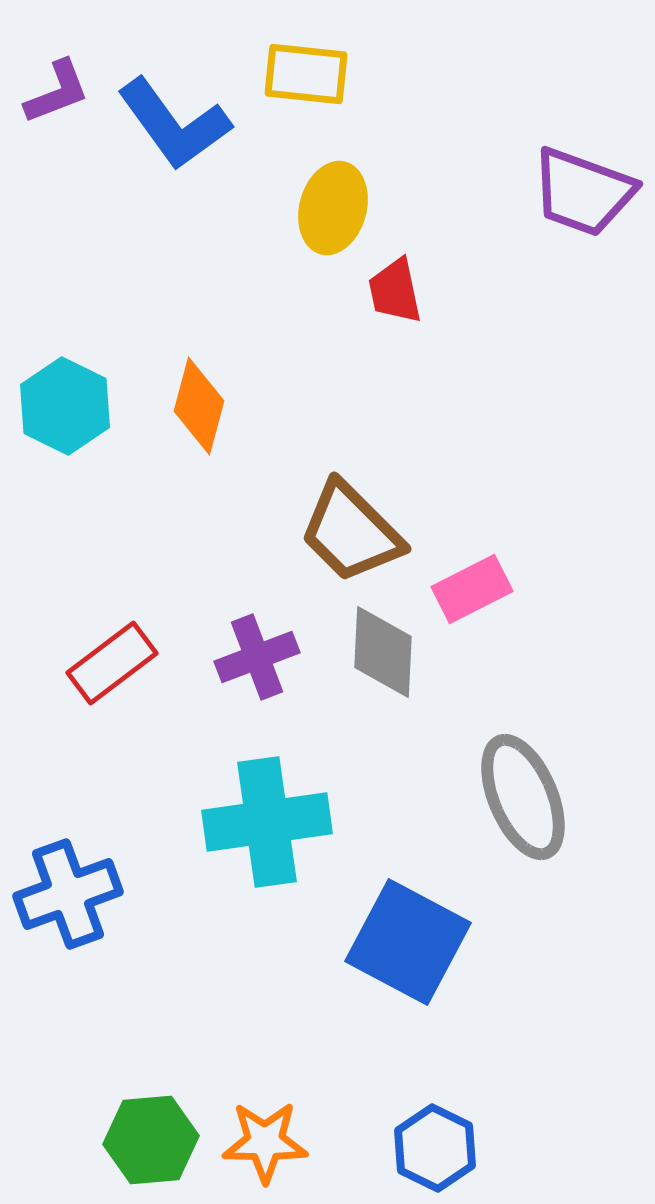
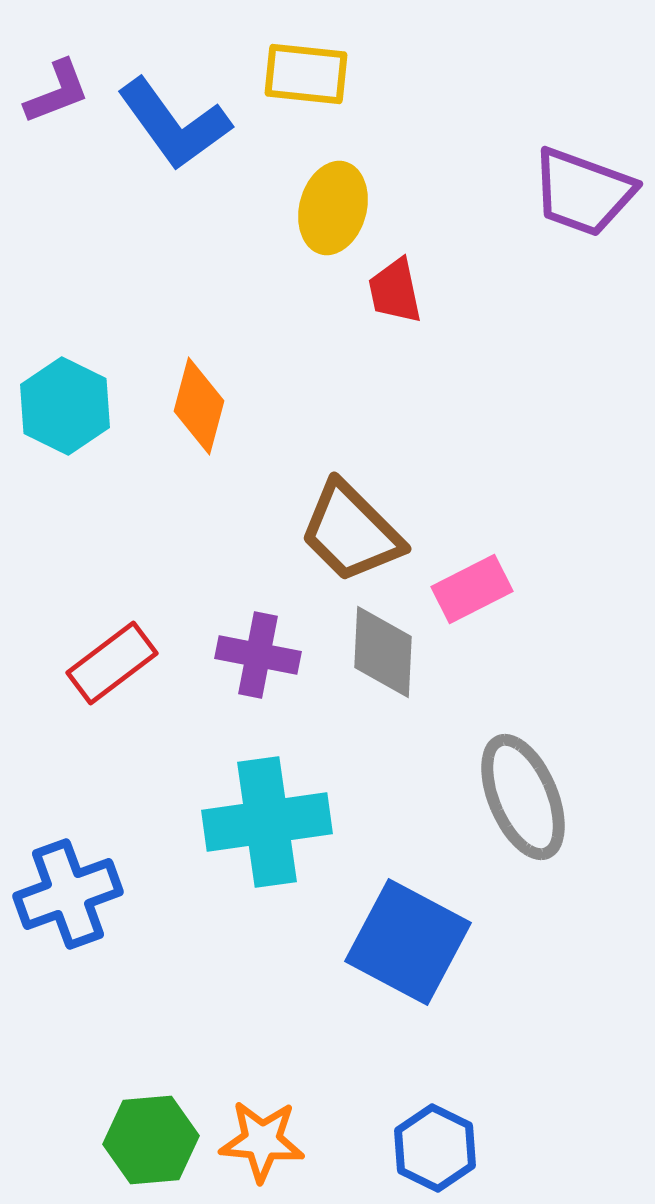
purple cross: moved 1 px right, 2 px up; rotated 32 degrees clockwise
orange star: moved 3 px left, 1 px up; rotated 4 degrees clockwise
